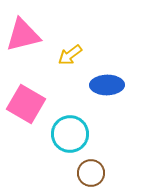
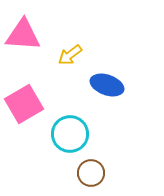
pink triangle: rotated 18 degrees clockwise
blue ellipse: rotated 20 degrees clockwise
pink square: moved 2 px left; rotated 30 degrees clockwise
